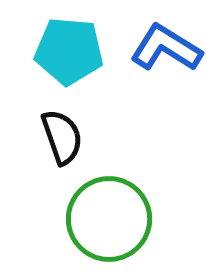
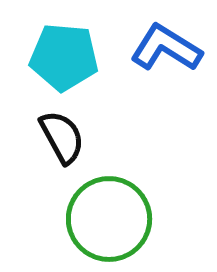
cyan pentagon: moved 5 px left, 6 px down
black semicircle: rotated 10 degrees counterclockwise
